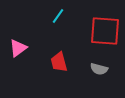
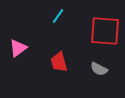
gray semicircle: rotated 12 degrees clockwise
